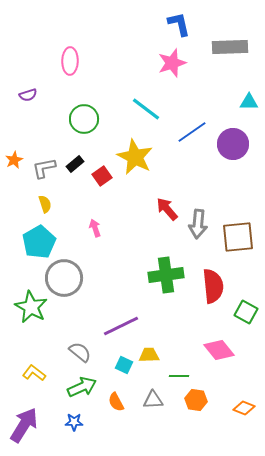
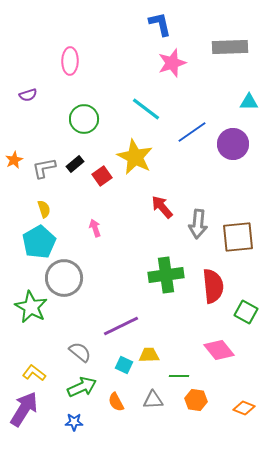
blue L-shape: moved 19 px left
yellow semicircle: moved 1 px left, 5 px down
red arrow: moved 5 px left, 2 px up
purple arrow: moved 16 px up
